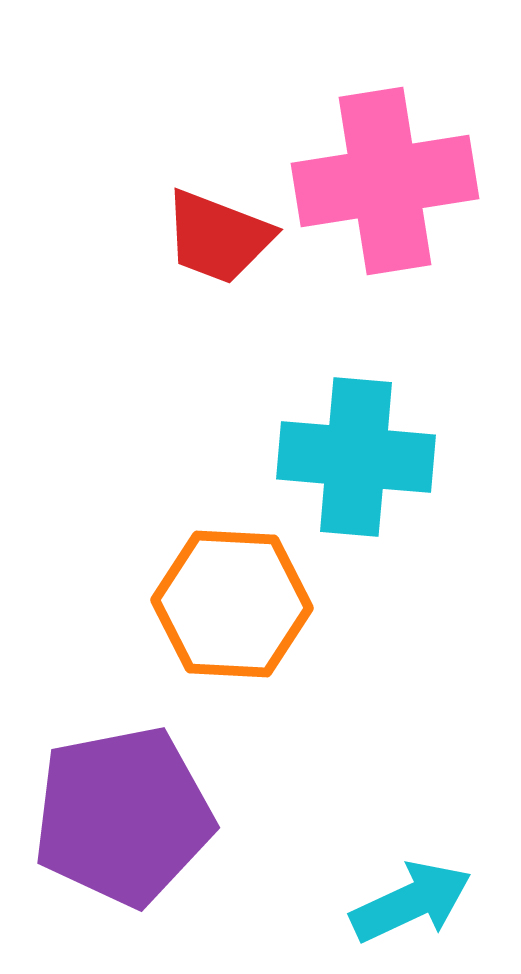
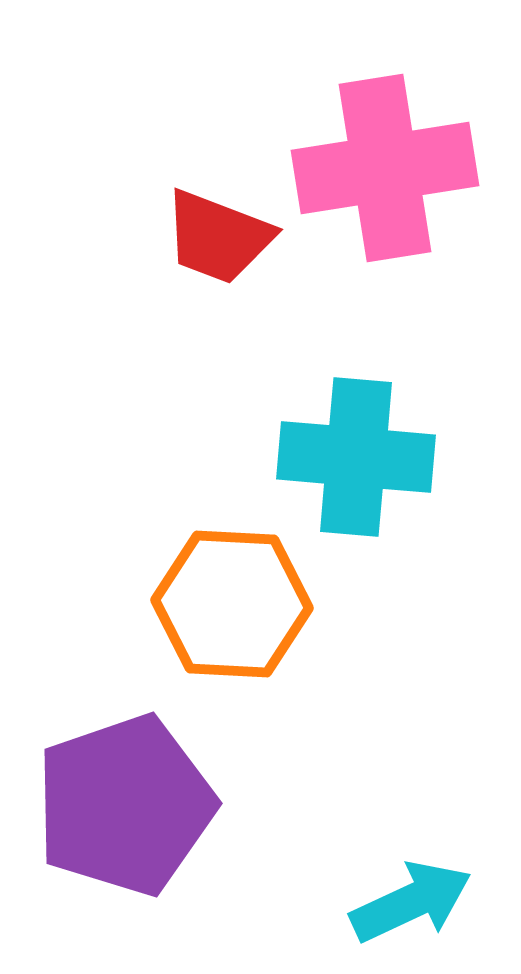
pink cross: moved 13 px up
purple pentagon: moved 2 px right, 11 px up; rotated 8 degrees counterclockwise
